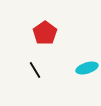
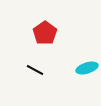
black line: rotated 30 degrees counterclockwise
